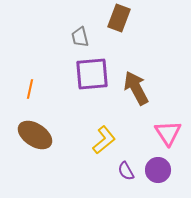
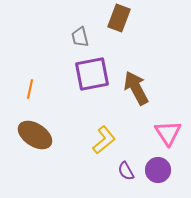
purple square: rotated 6 degrees counterclockwise
